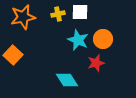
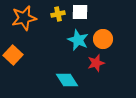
orange star: moved 1 px right, 1 px down
